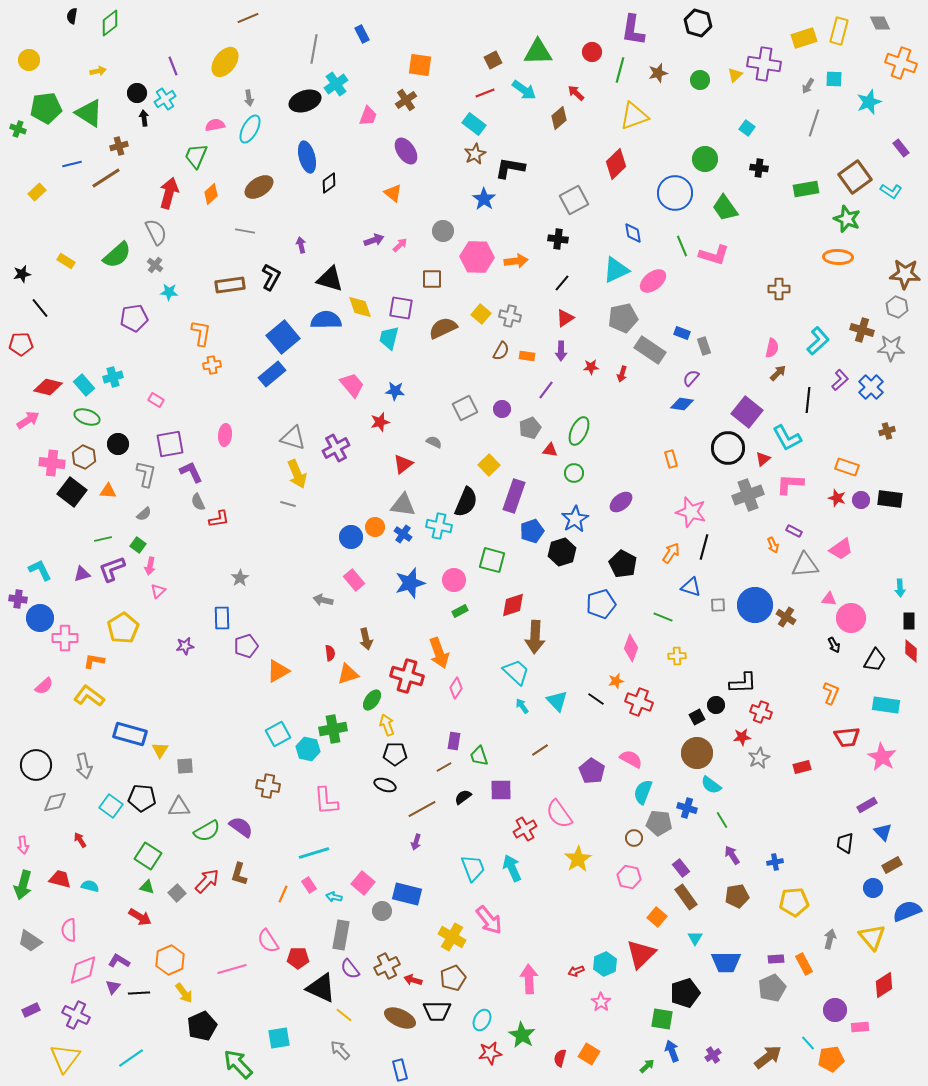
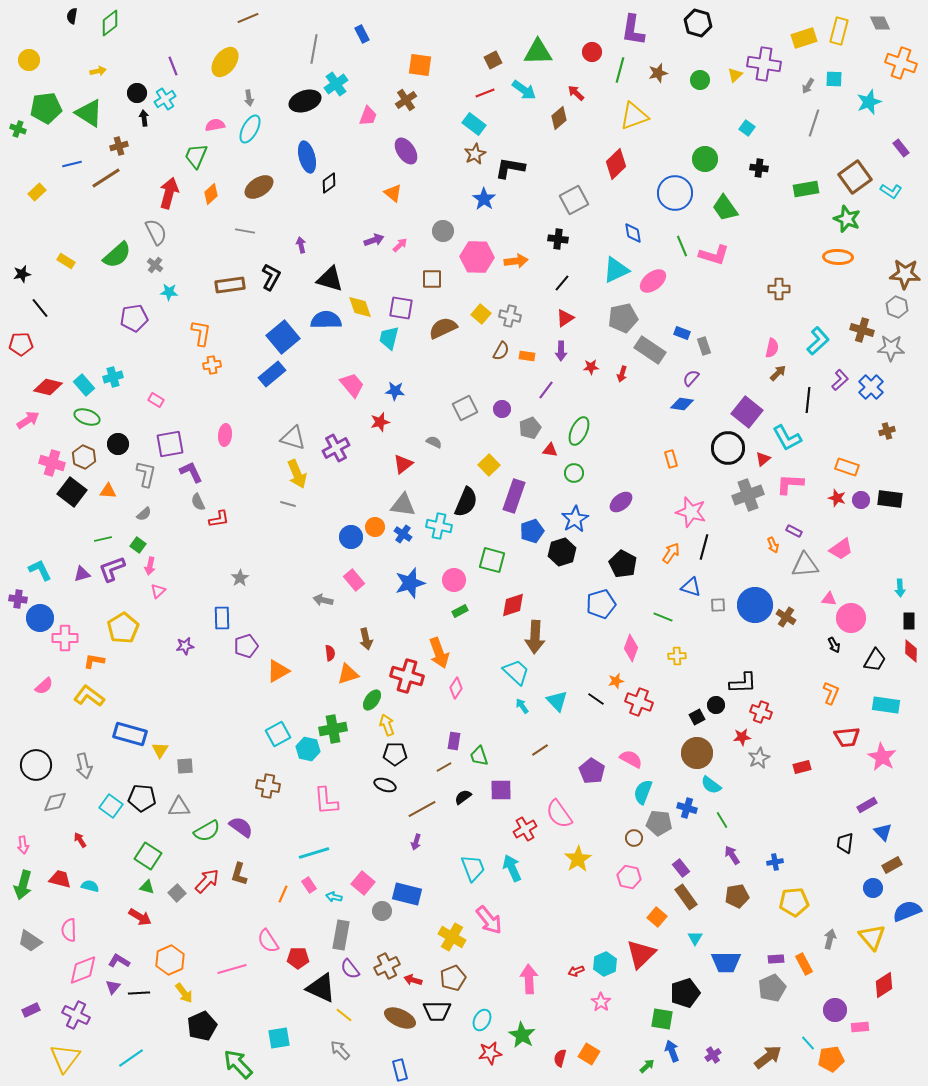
pink cross at (52, 463): rotated 10 degrees clockwise
